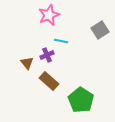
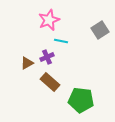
pink star: moved 5 px down
purple cross: moved 2 px down
brown triangle: rotated 40 degrees clockwise
brown rectangle: moved 1 px right, 1 px down
green pentagon: rotated 25 degrees counterclockwise
